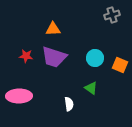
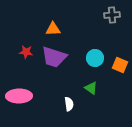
gray cross: rotated 14 degrees clockwise
red star: moved 4 px up
